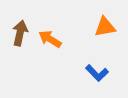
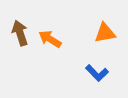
orange triangle: moved 6 px down
brown arrow: rotated 30 degrees counterclockwise
